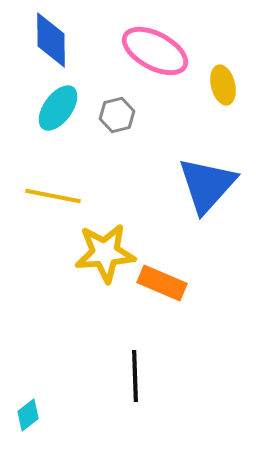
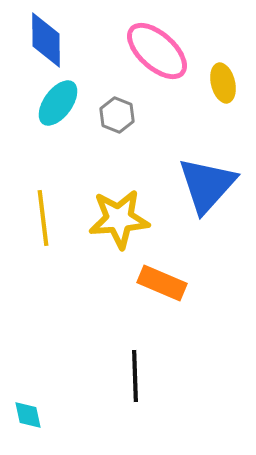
blue diamond: moved 5 px left
pink ellipse: moved 2 px right; rotated 14 degrees clockwise
yellow ellipse: moved 2 px up
cyan ellipse: moved 5 px up
gray hexagon: rotated 24 degrees counterclockwise
yellow line: moved 10 px left, 22 px down; rotated 72 degrees clockwise
yellow star: moved 14 px right, 34 px up
cyan diamond: rotated 64 degrees counterclockwise
